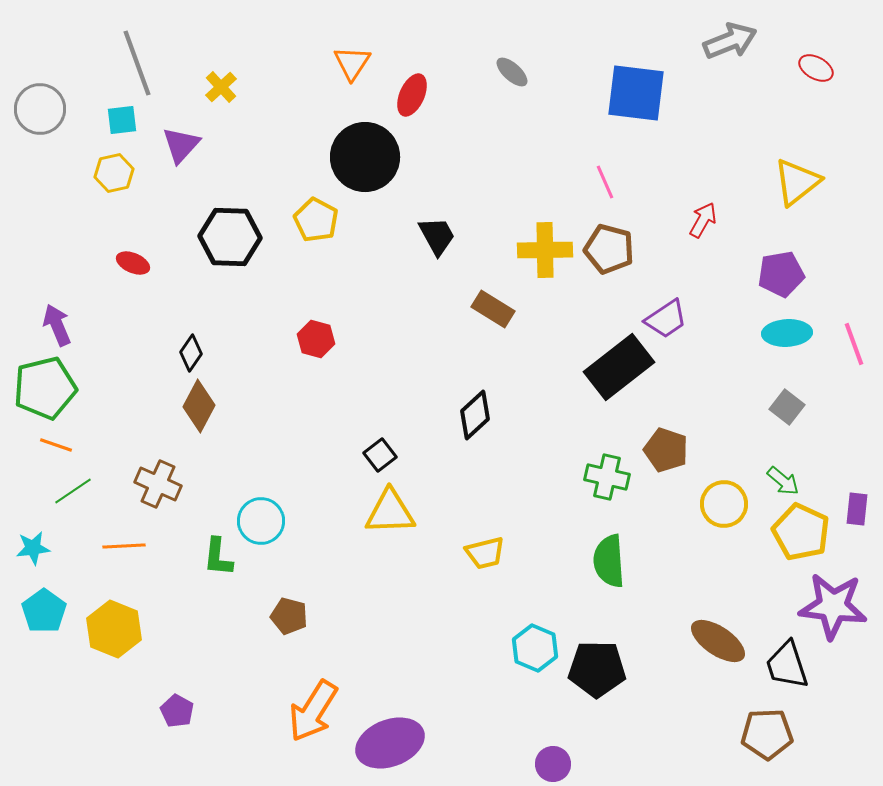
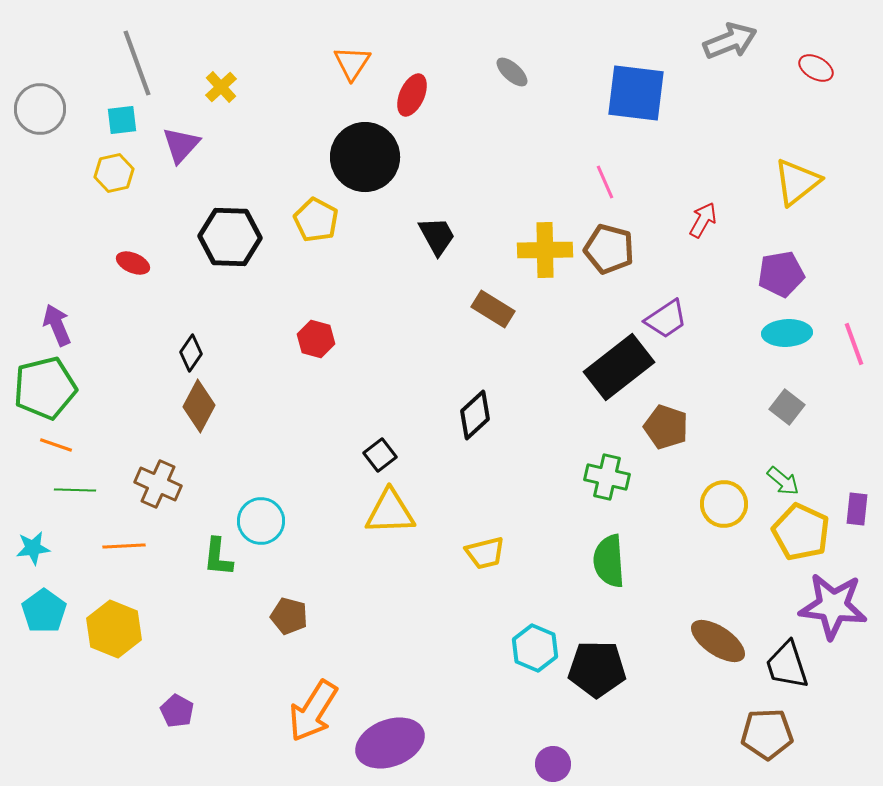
brown pentagon at (666, 450): moved 23 px up
green line at (73, 491): moved 2 px right, 1 px up; rotated 36 degrees clockwise
